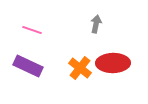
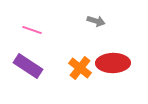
gray arrow: moved 3 px up; rotated 96 degrees clockwise
purple rectangle: rotated 8 degrees clockwise
